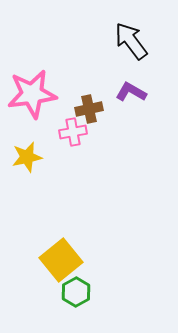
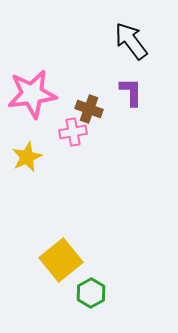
purple L-shape: rotated 60 degrees clockwise
brown cross: rotated 32 degrees clockwise
yellow star: rotated 12 degrees counterclockwise
green hexagon: moved 15 px right, 1 px down
